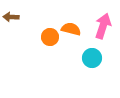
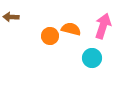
orange circle: moved 1 px up
